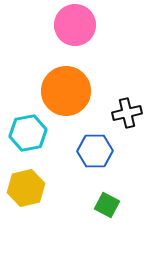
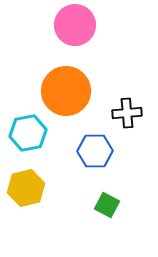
black cross: rotated 8 degrees clockwise
